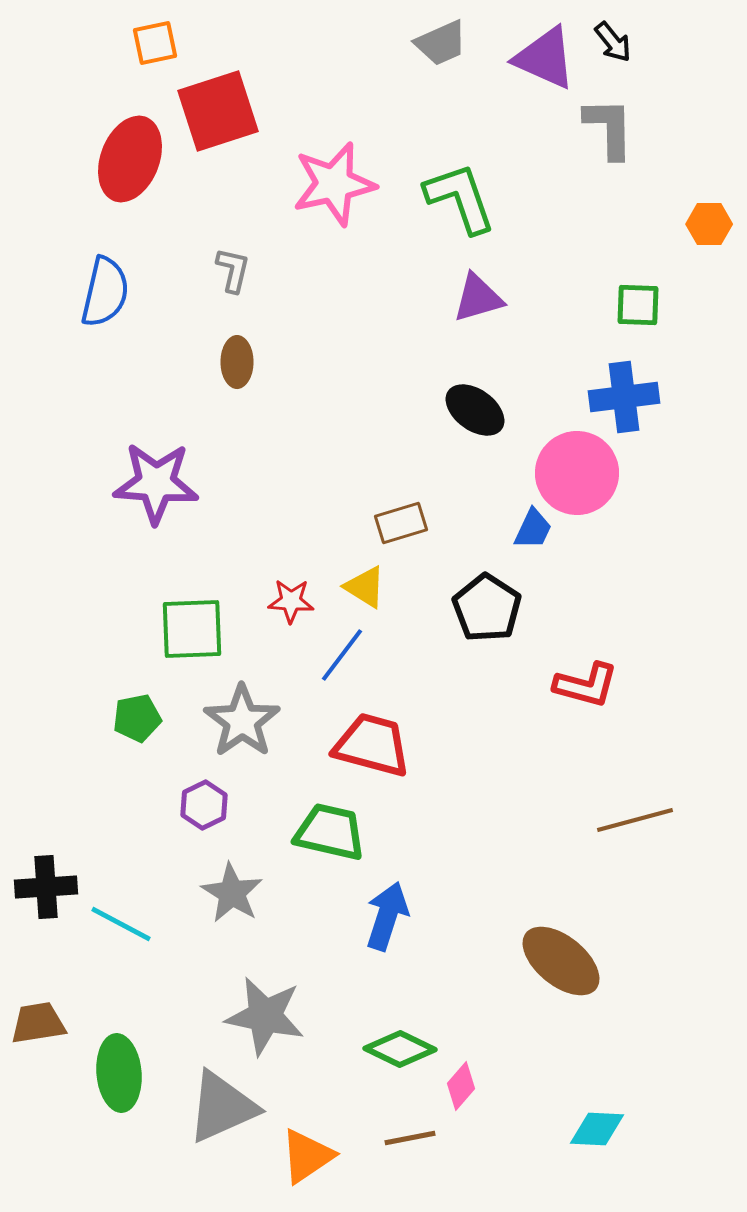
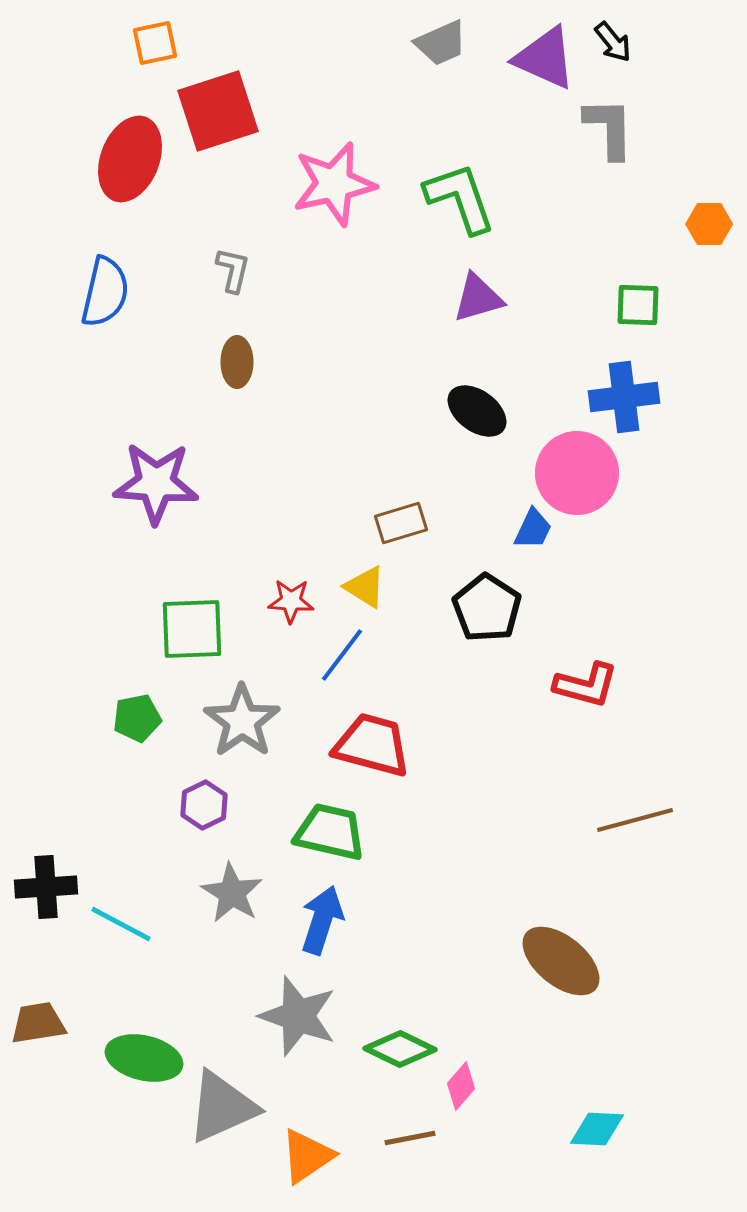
black ellipse at (475, 410): moved 2 px right, 1 px down
blue arrow at (387, 916): moved 65 px left, 4 px down
gray star at (265, 1016): moved 33 px right; rotated 8 degrees clockwise
green ellipse at (119, 1073): moved 25 px right, 15 px up; rotated 72 degrees counterclockwise
